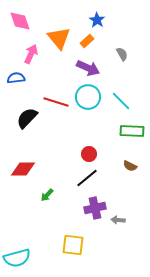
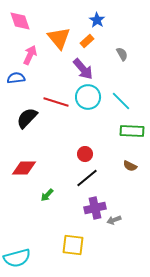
pink arrow: moved 1 px left, 1 px down
purple arrow: moved 5 px left, 1 px down; rotated 25 degrees clockwise
red circle: moved 4 px left
red diamond: moved 1 px right, 1 px up
gray arrow: moved 4 px left; rotated 24 degrees counterclockwise
